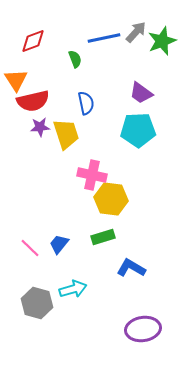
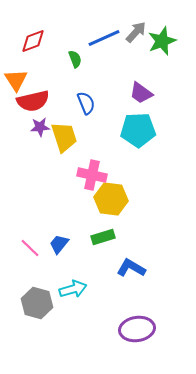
blue line: rotated 12 degrees counterclockwise
blue semicircle: rotated 10 degrees counterclockwise
yellow trapezoid: moved 2 px left, 3 px down
purple ellipse: moved 6 px left
